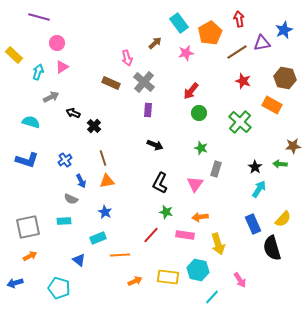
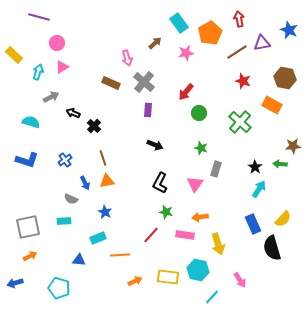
blue star at (284, 30): moved 5 px right; rotated 24 degrees counterclockwise
red arrow at (191, 91): moved 5 px left, 1 px down
blue arrow at (81, 181): moved 4 px right, 2 px down
blue triangle at (79, 260): rotated 32 degrees counterclockwise
